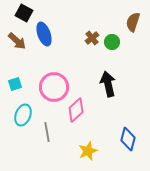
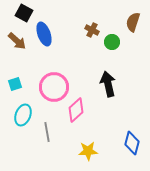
brown cross: moved 8 px up; rotated 24 degrees counterclockwise
blue diamond: moved 4 px right, 4 px down
yellow star: rotated 18 degrees clockwise
